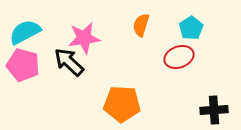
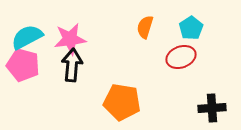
orange semicircle: moved 4 px right, 2 px down
cyan semicircle: moved 2 px right, 5 px down
pink star: moved 14 px left, 1 px down
red ellipse: moved 2 px right
black arrow: moved 3 px right, 3 px down; rotated 52 degrees clockwise
orange pentagon: moved 2 px up; rotated 6 degrees clockwise
black cross: moved 2 px left, 2 px up
